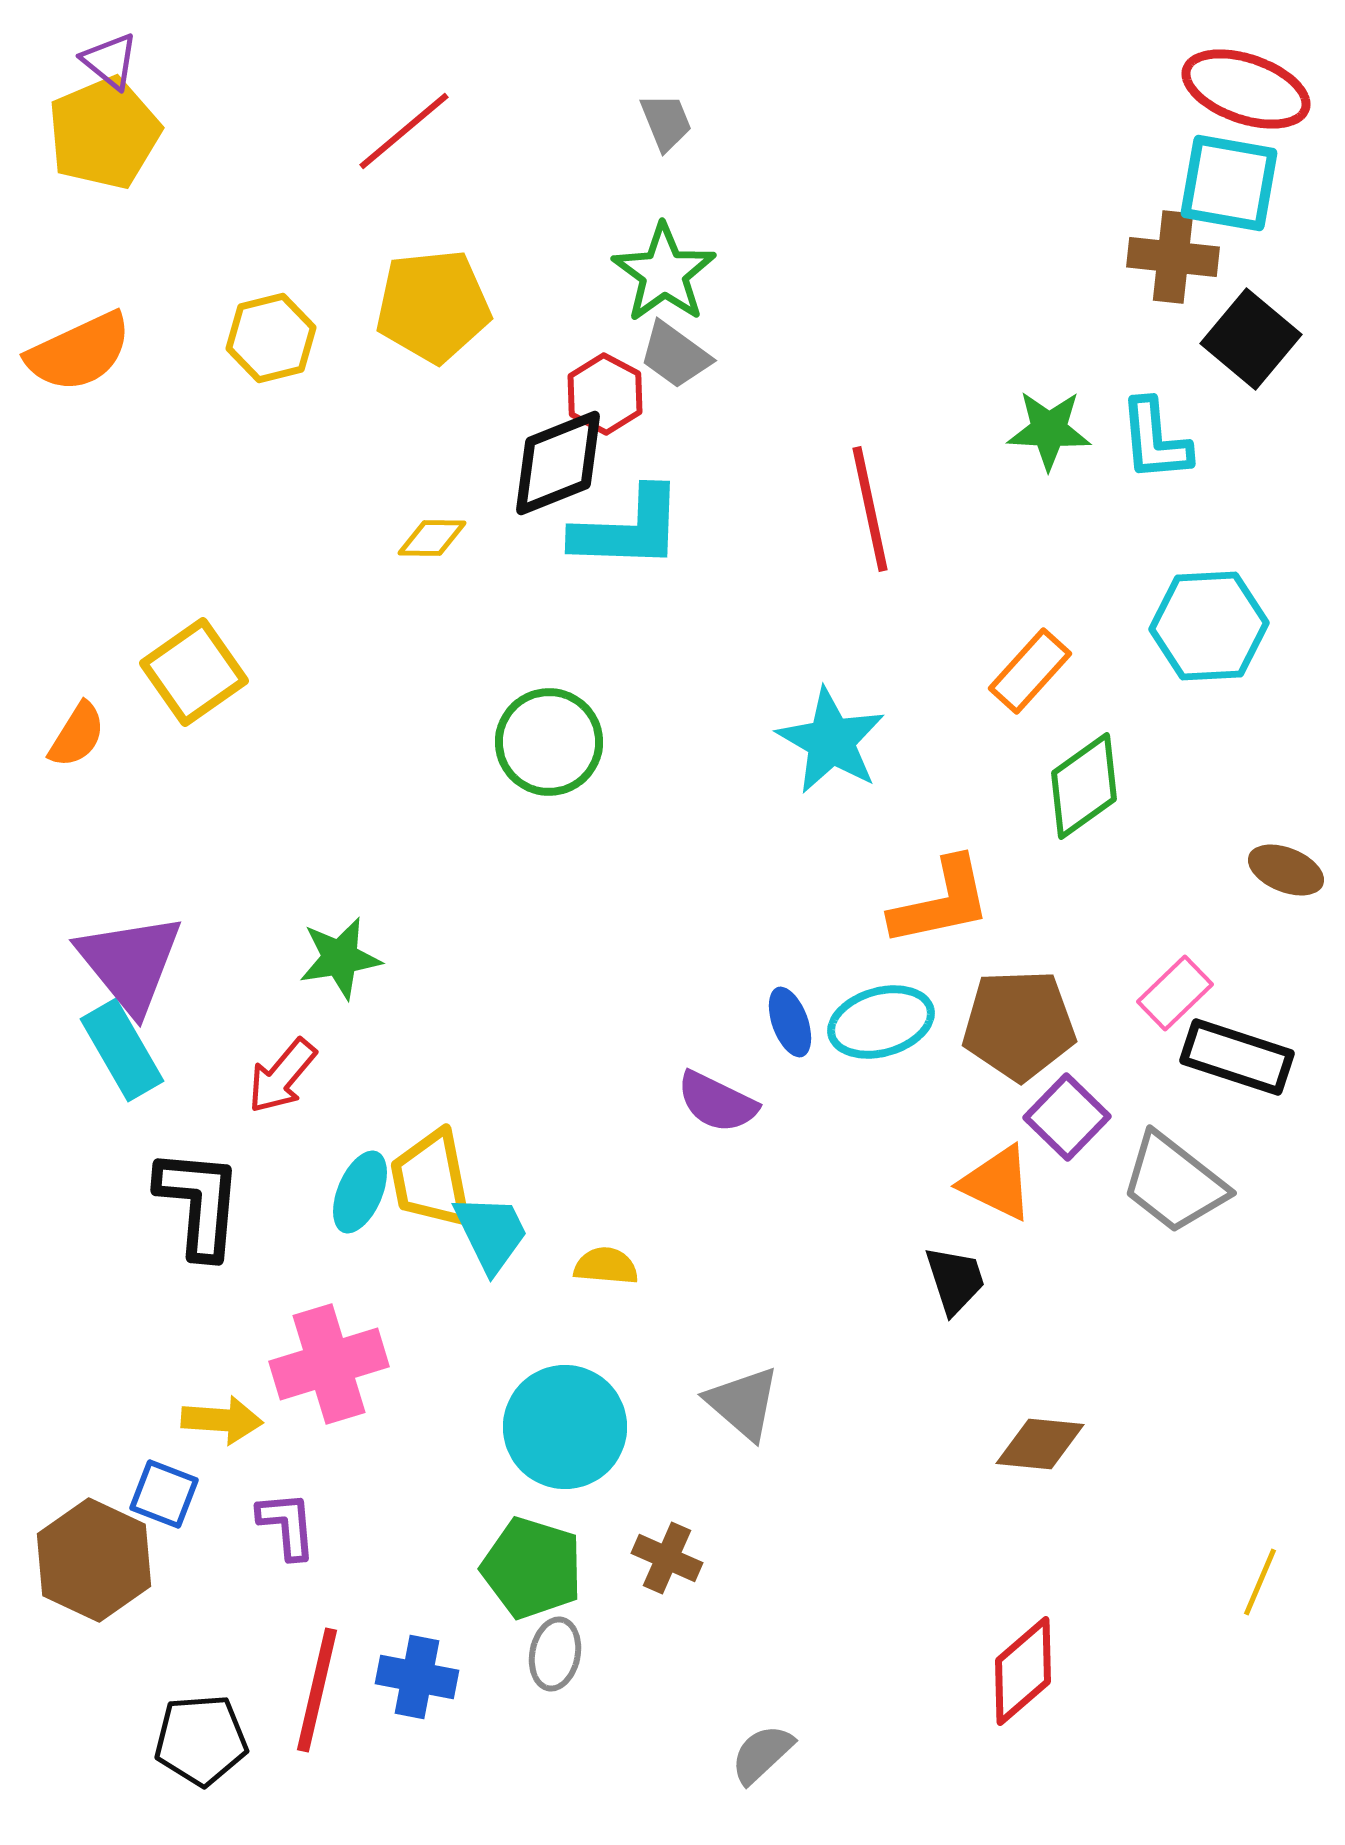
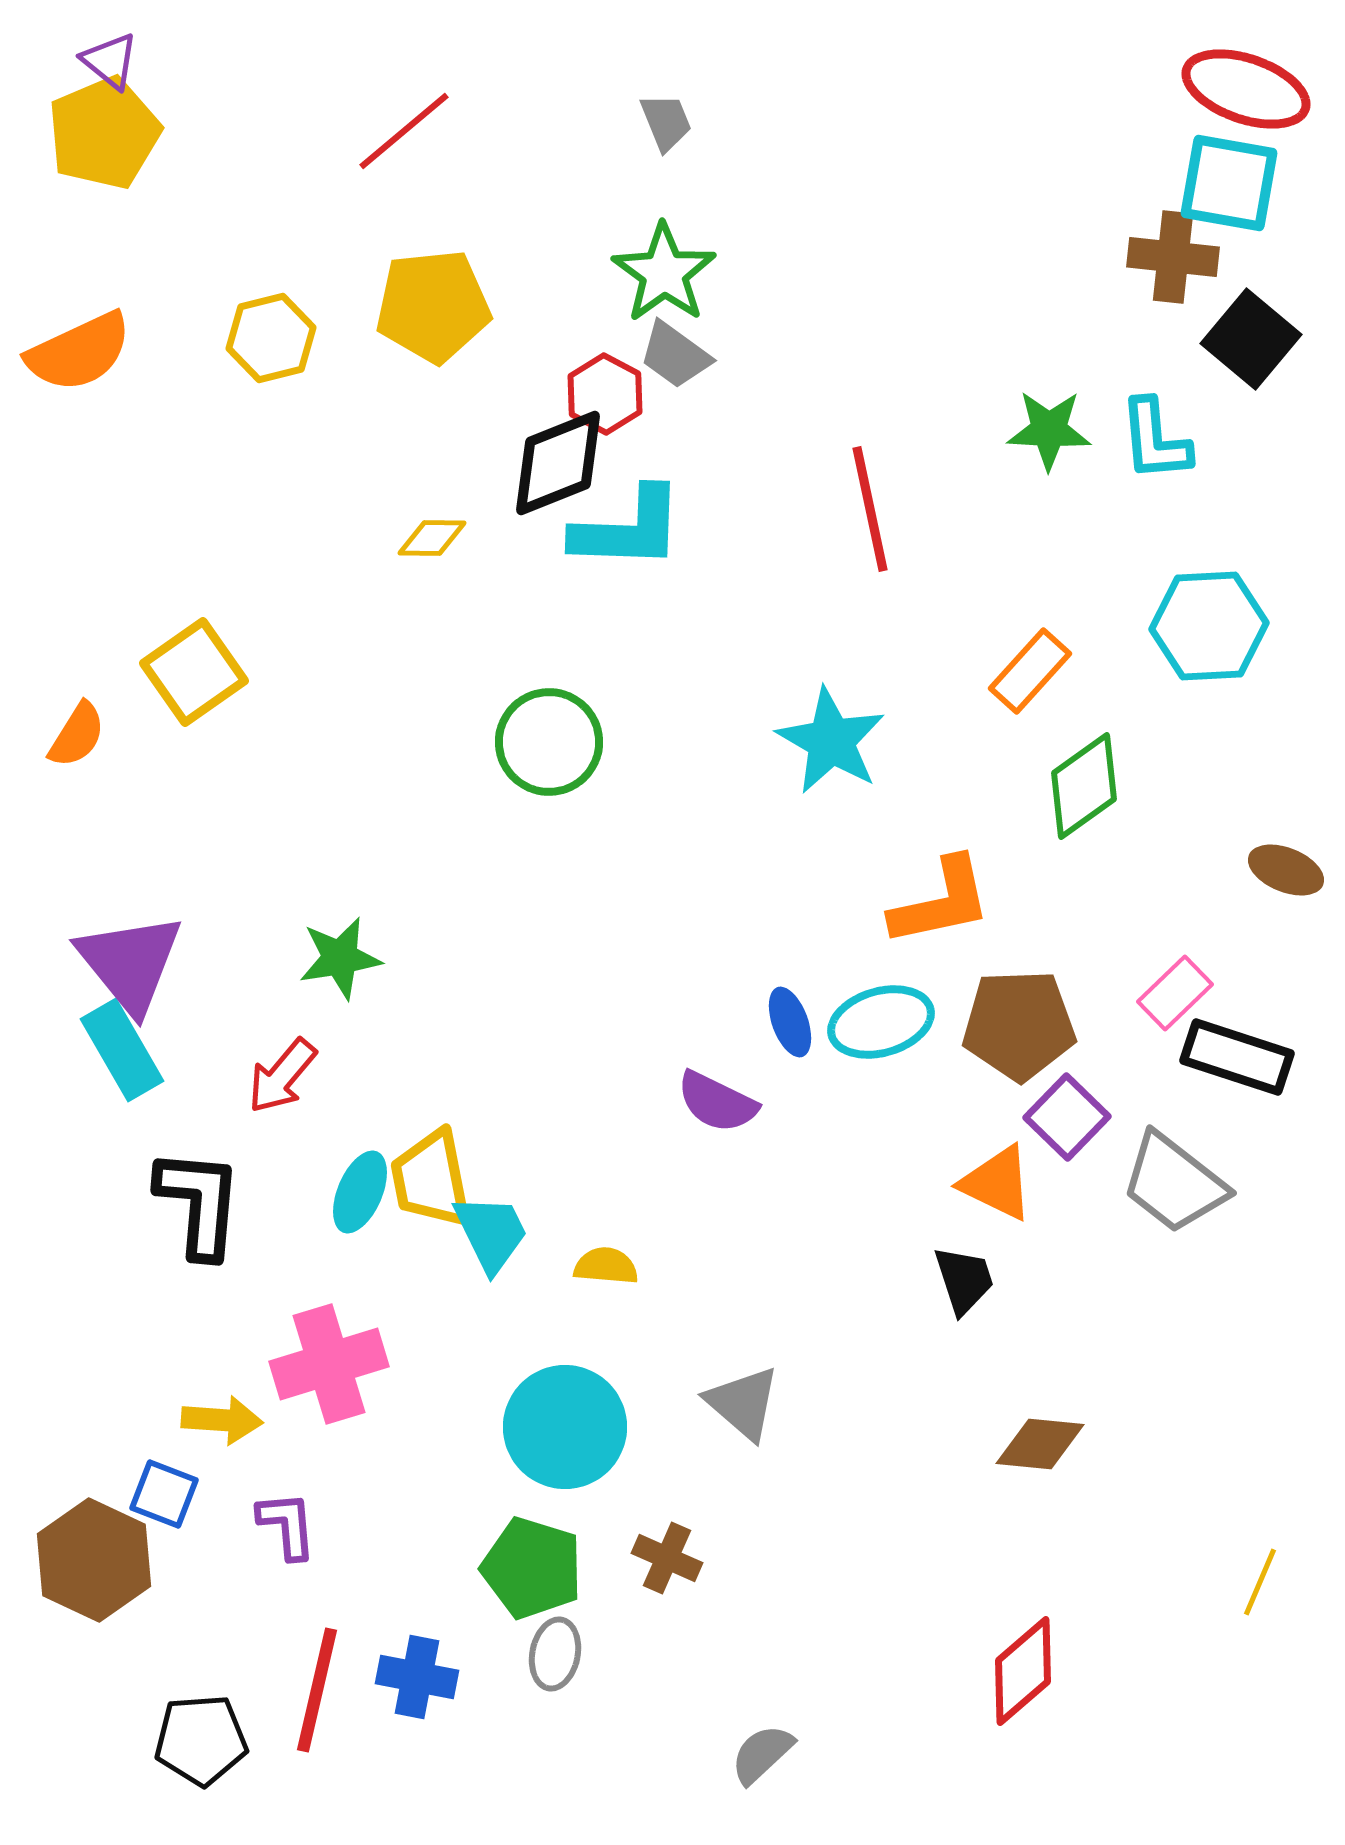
black trapezoid at (955, 1280): moved 9 px right
